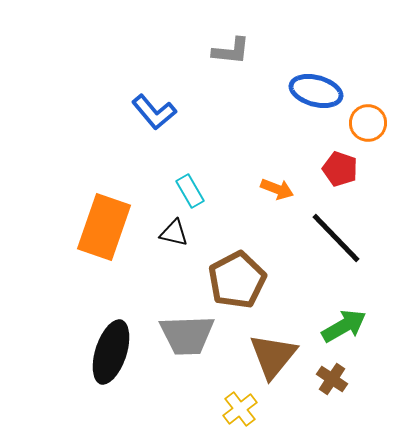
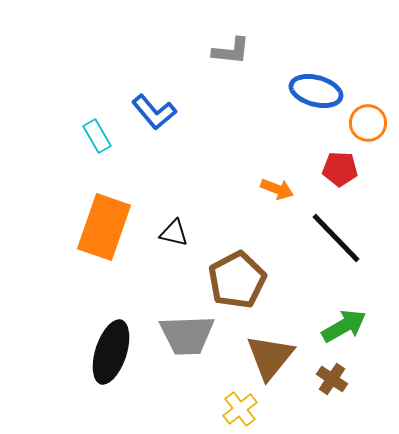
red pentagon: rotated 16 degrees counterclockwise
cyan rectangle: moved 93 px left, 55 px up
brown triangle: moved 3 px left, 1 px down
